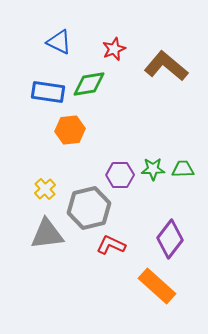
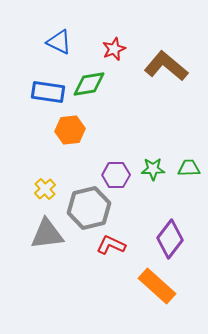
green trapezoid: moved 6 px right, 1 px up
purple hexagon: moved 4 px left
